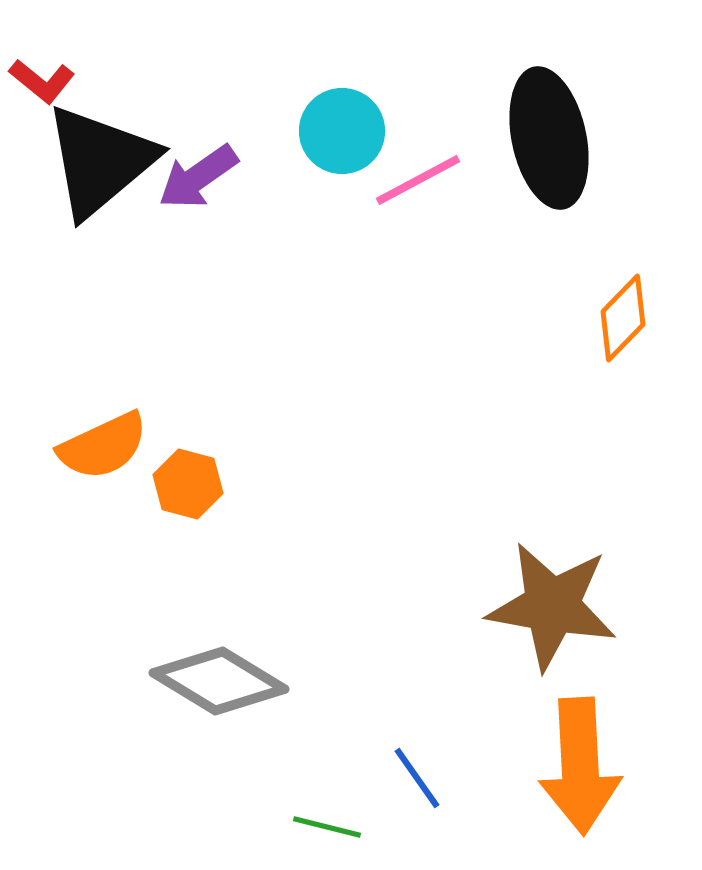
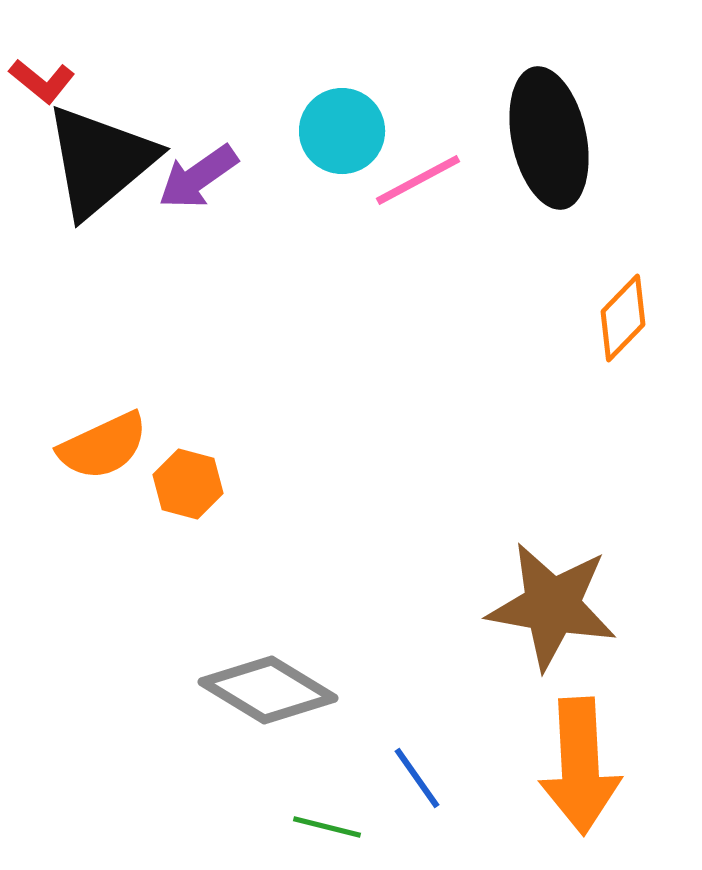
gray diamond: moved 49 px right, 9 px down
